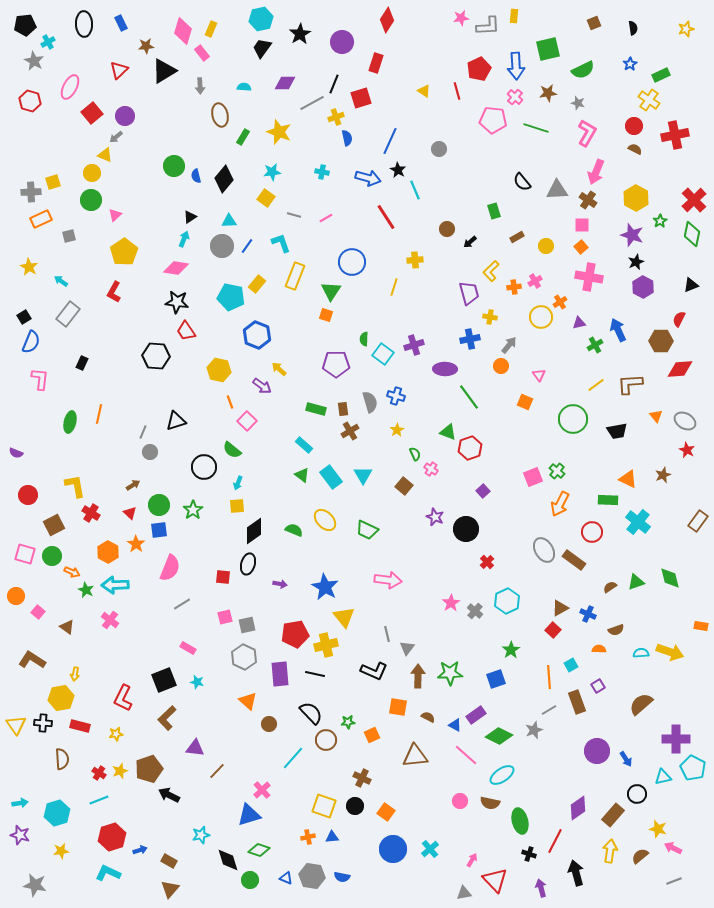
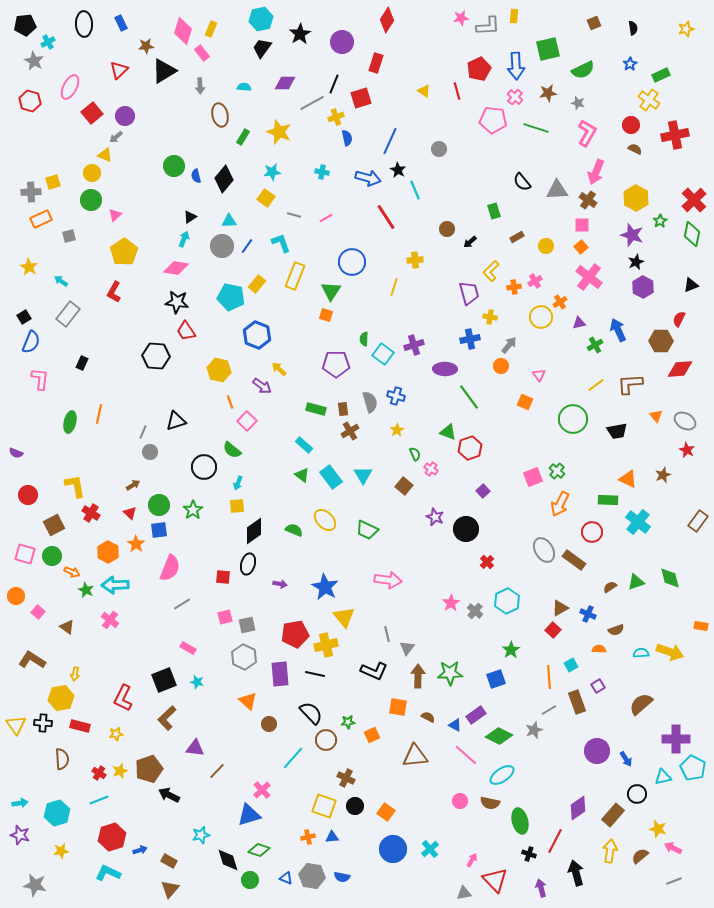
red circle at (634, 126): moved 3 px left, 1 px up
pink cross at (589, 277): rotated 28 degrees clockwise
brown cross at (362, 778): moved 16 px left
